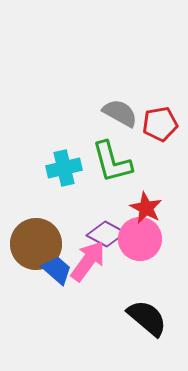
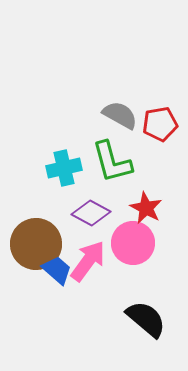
gray semicircle: moved 2 px down
purple diamond: moved 15 px left, 21 px up
pink circle: moved 7 px left, 4 px down
black semicircle: moved 1 px left, 1 px down
